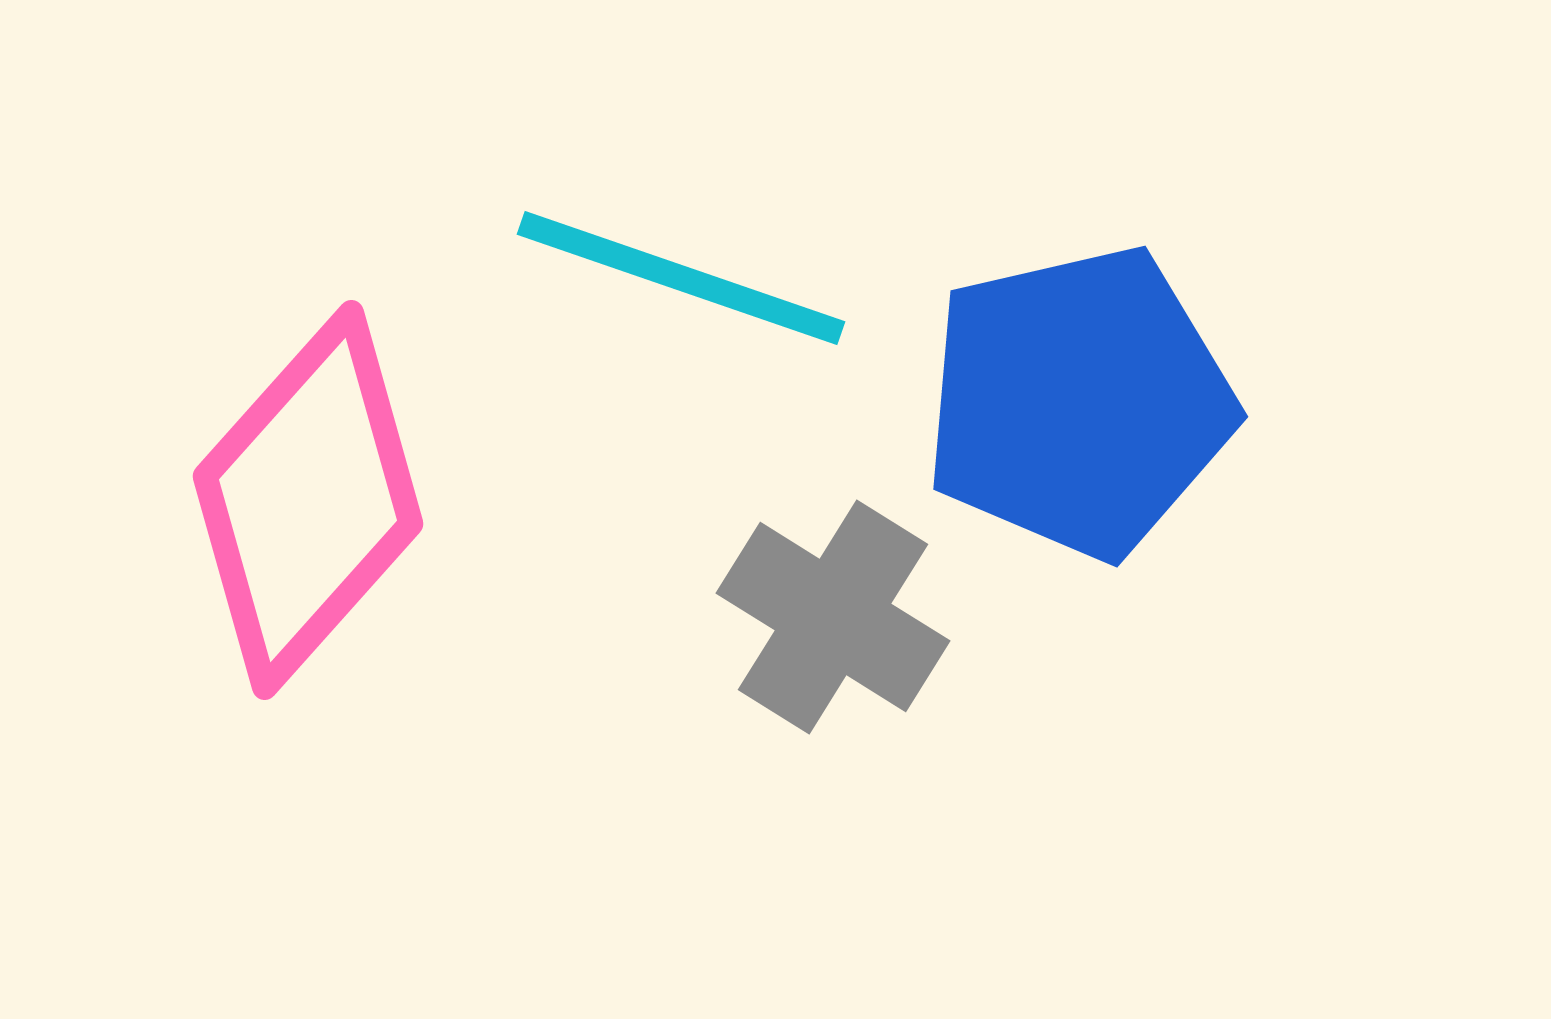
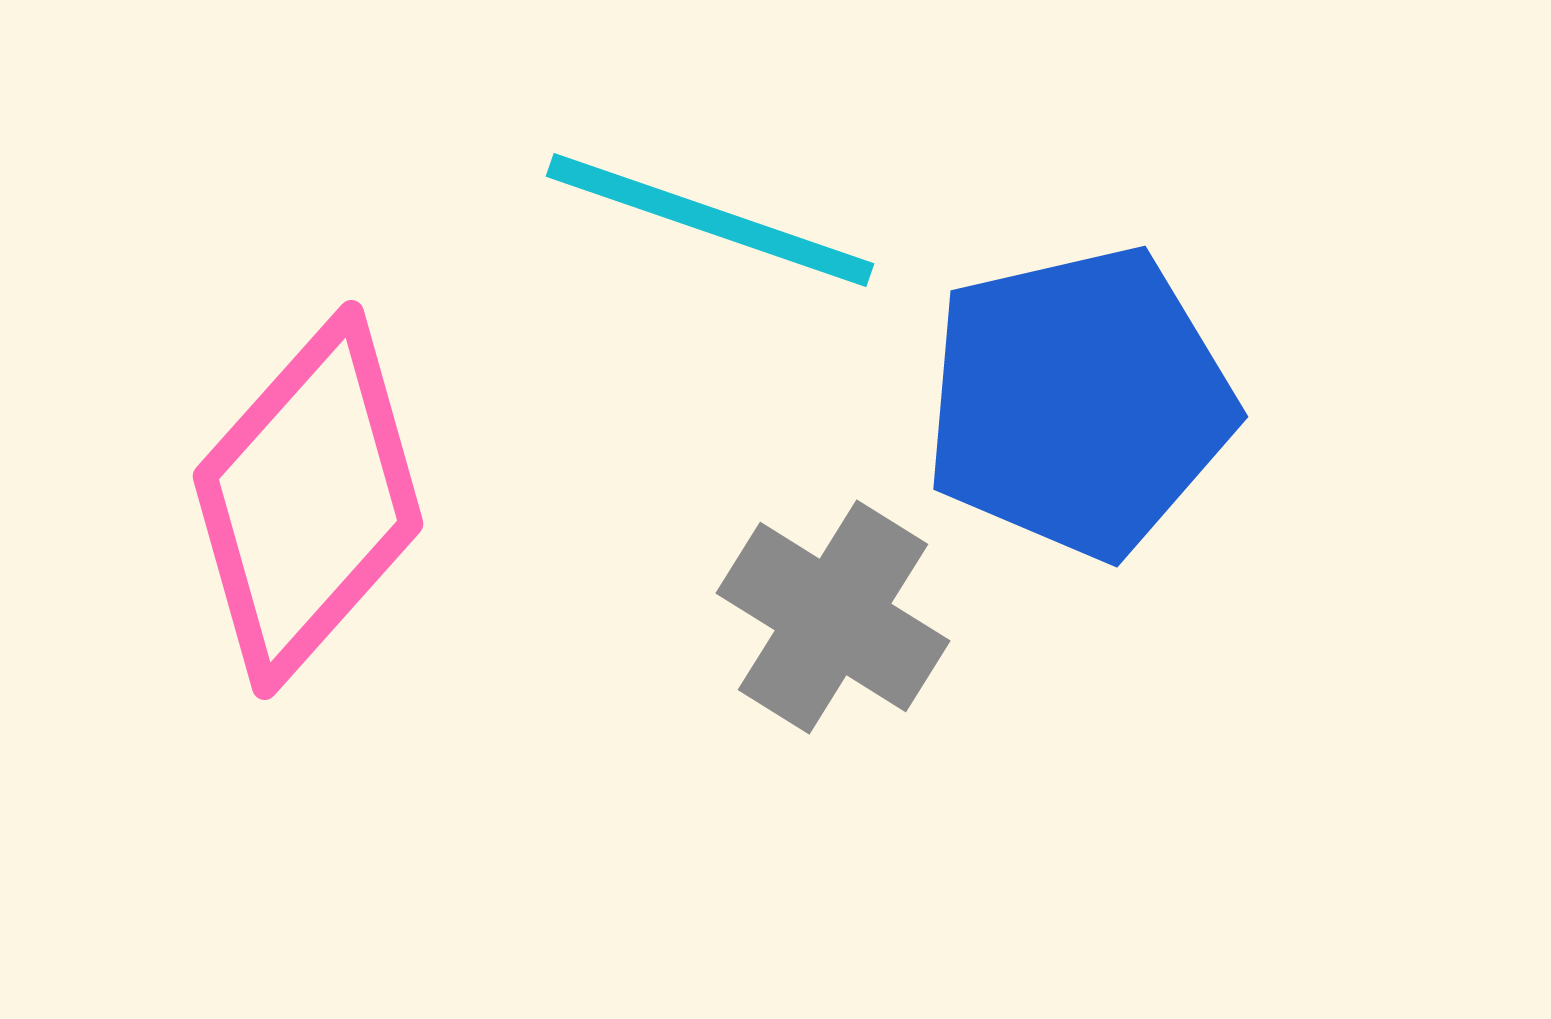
cyan line: moved 29 px right, 58 px up
